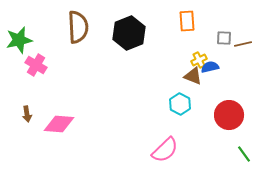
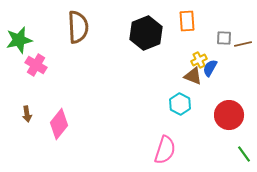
black hexagon: moved 17 px right
blue semicircle: moved 1 px down; rotated 48 degrees counterclockwise
pink diamond: rotated 56 degrees counterclockwise
pink semicircle: rotated 28 degrees counterclockwise
